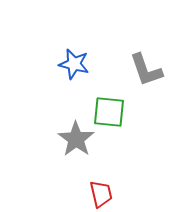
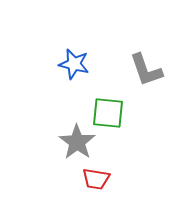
green square: moved 1 px left, 1 px down
gray star: moved 1 px right, 3 px down
red trapezoid: moved 5 px left, 15 px up; rotated 112 degrees clockwise
